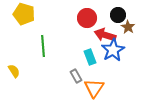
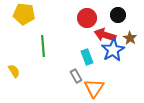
yellow pentagon: rotated 10 degrees counterclockwise
brown star: moved 2 px right, 11 px down
cyan rectangle: moved 3 px left
